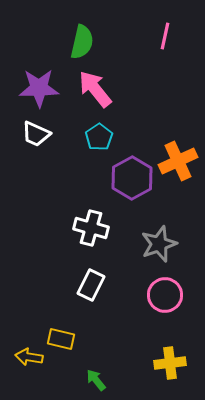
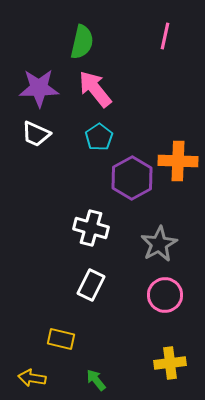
orange cross: rotated 27 degrees clockwise
gray star: rotated 9 degrees counterclockwise
yellow arrow: moved 3 px right, 21 px down
